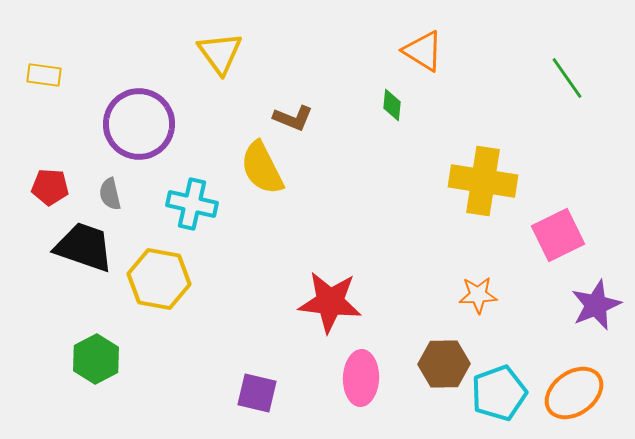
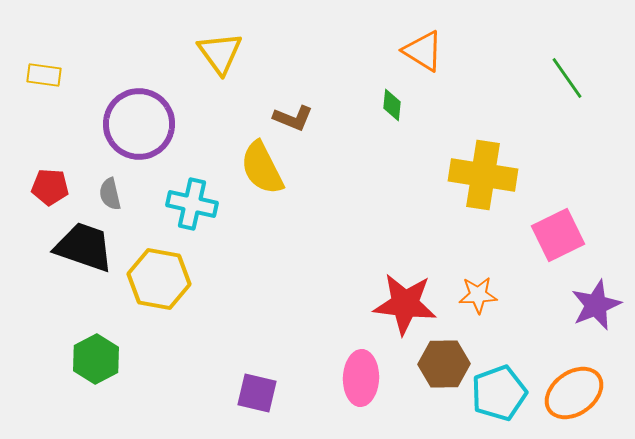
yellow cross: moved 6 px up
red star: moved 75 px right, 2 px down
